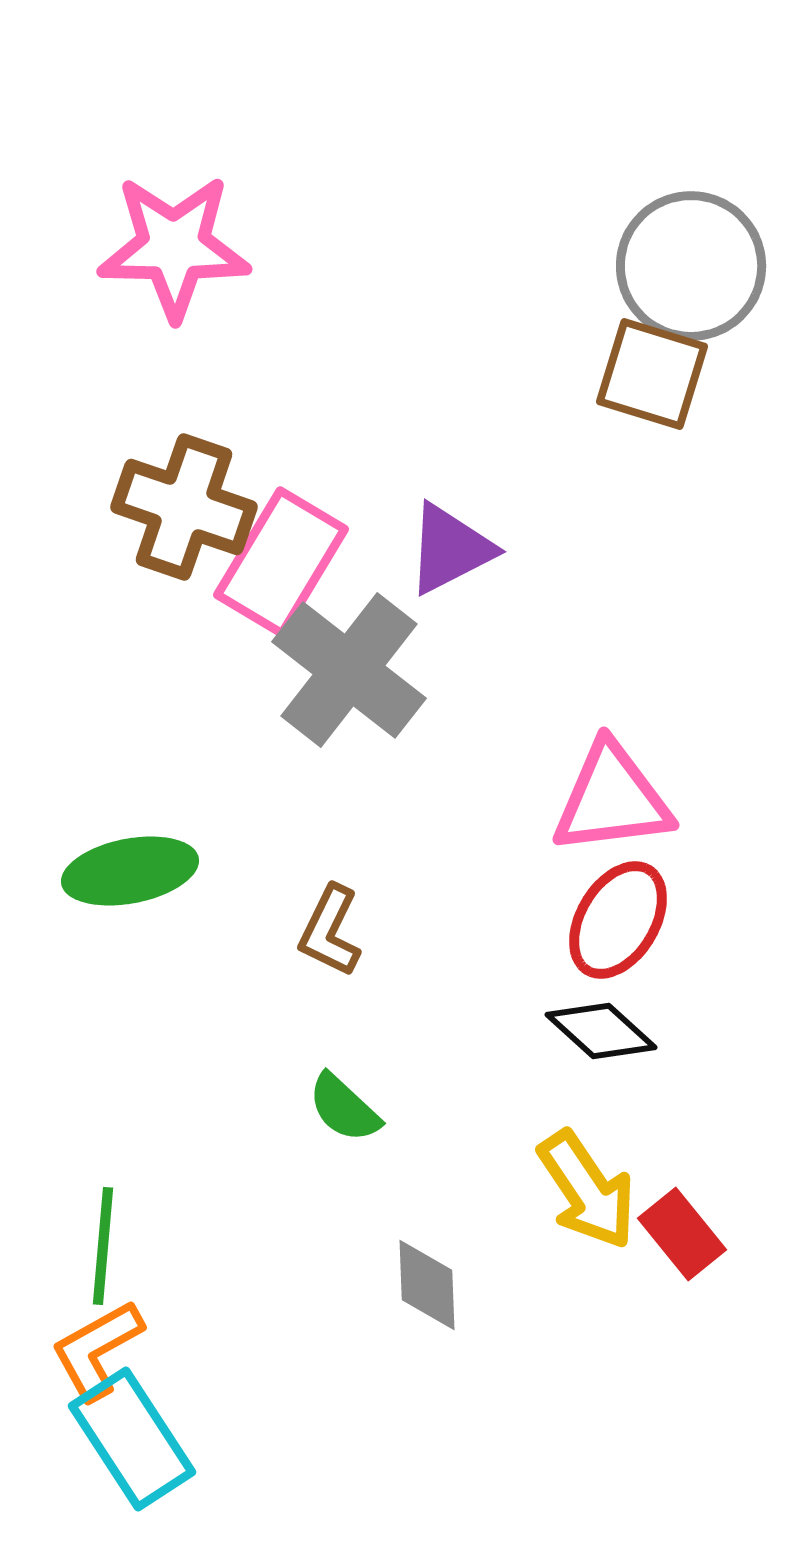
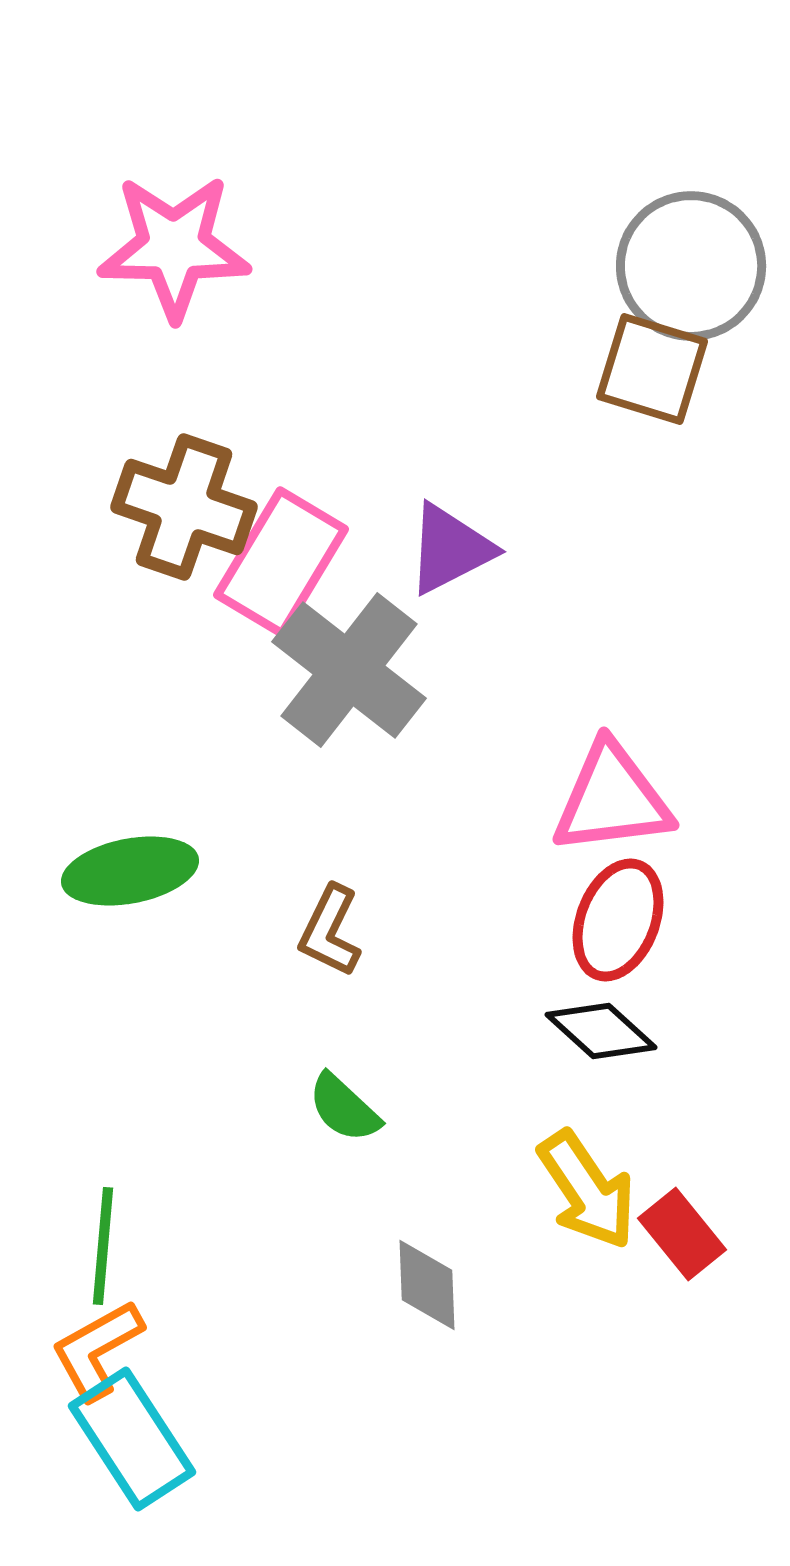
brown square: moved 5 px up
red ellipse: rotated 10 degrees counterclockwise
